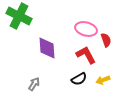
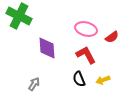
red semicircle: moved 6 px right, 3 px up; rotated 72 degrees clockwise
black semicircle: rotated 98 degrees clockwise
